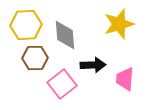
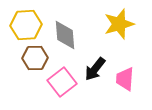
black arrow: moved 2 px right, 4 px down; rotated 130 degrees clockwise
pink square: moved 2 px up
